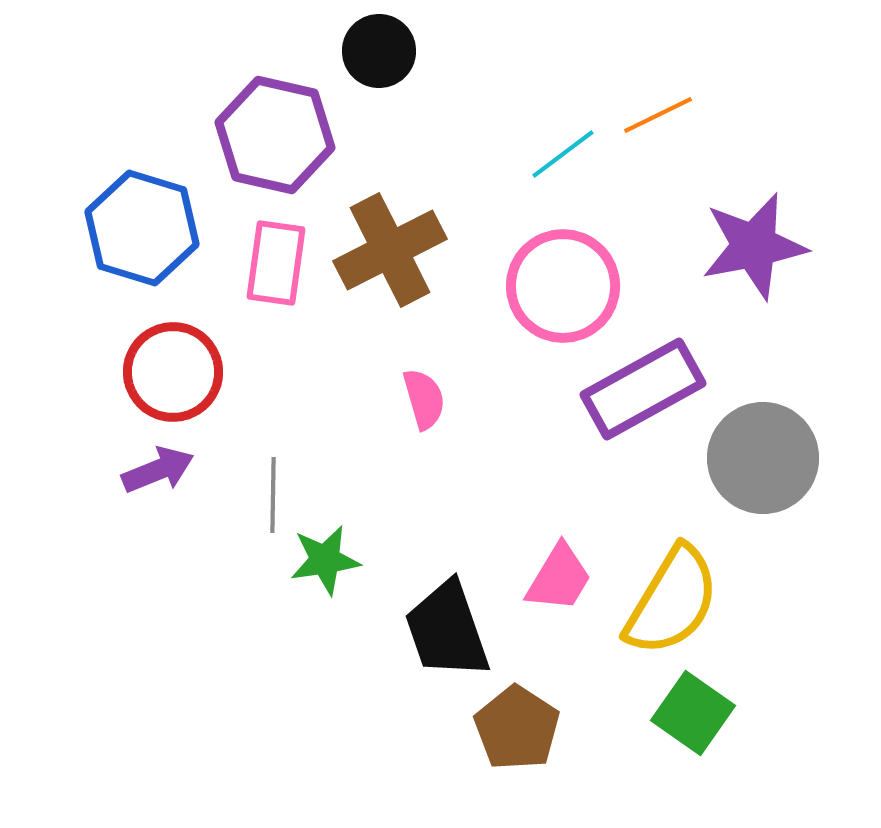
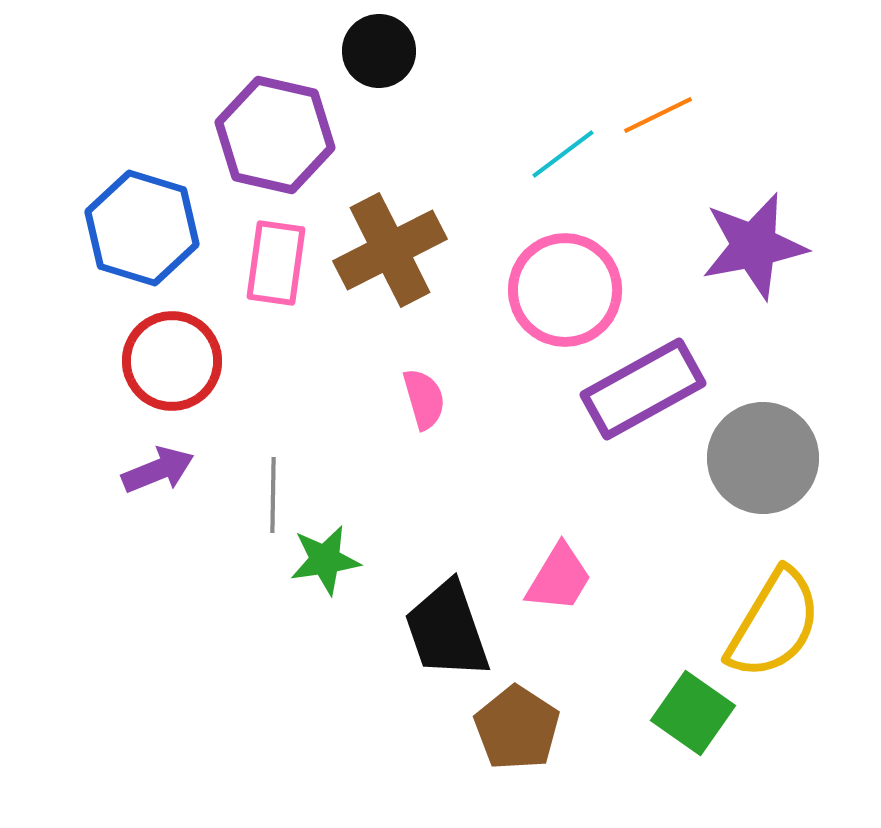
pink circle: moved 2 px right, 4 px down
red circle: moved 1 px left, 11 px up
yellow semicircle: moved 102 px right, 23 px down
